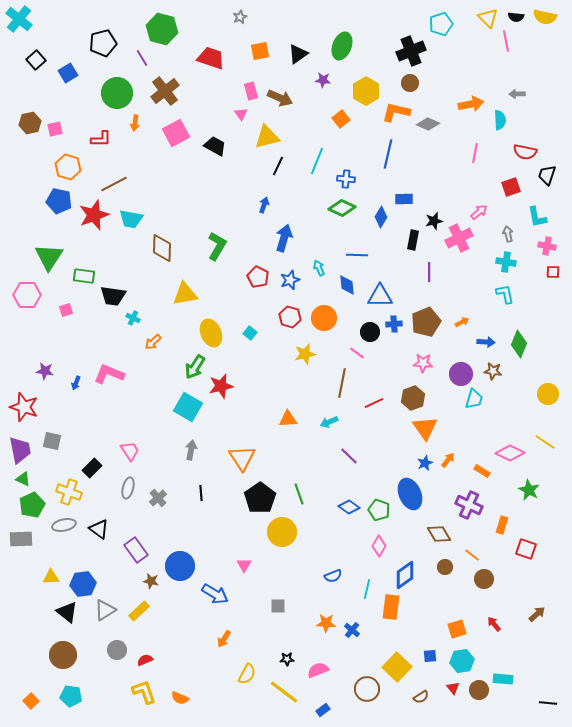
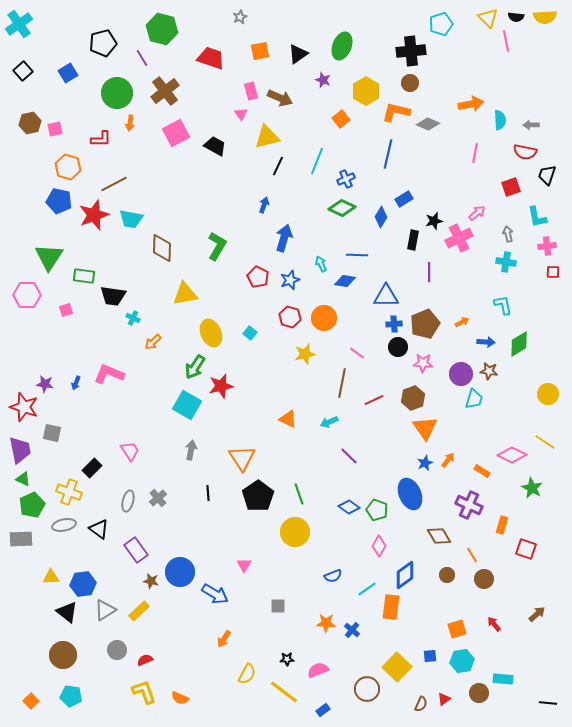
yellow semicircle at (545, 17): rotated 15 degrees counterclockwise
cyan cross at (19, 19): moved 5 px down; rotated 16 degrees clockwise
black cross at (411, 51): rotated 16 degrees clockwise
black square at (36, 60): moved 13 px left, 11 px down
purple star at (323, 80): rotated 14 degrees clockwise
gray arrow at (517, 94): moved 14 px right, 31 px down
orange arrow at (135, 123): moved 5 px left
blue cross at (346, 179): rotated 30 degrees counterclockwise
blue rectangle at (404, 199): rotated 30 degrees counterclockwise
pink arrow at (479, 212): moved 2 px left, 1 px down
pink cross at (547, 246): rotated 18 degrees counterclockwise
cyan arrow at (319, 268): moved 2 px right, 4 px up
blue diamond at (347, 285): moved 2 px left, 4 px up; rotated 75 degrees counterclockwise
cyan L-shape at (505, 294): moved 2 px left, 11 px down
blue triangle at (380, 296): moved 6 px right
brown pentagon at (426, 322): moved 1 px left, 2 px down
black circle at (370, 332): moved 28 px right, 15 px down
green diamond at (519, 344): rotated 36 degrees clockwise
purple star at (45, 371): moved 13 px down
brown star at (493, 371): moved 4 px left
red line at (374, 403): moved 3 px up
cyan square at (188, 407): moved 1 px left, 2 px up
orange triangle at (288, 419): rotated 30 degrees clockwise
gray square at (52, 441): moved 8 px up
pink diamond at (510, 453): moved 2 px right, 2 px down
gray ellipse at (128, 488): moved 13 px down
green star at (529, 490): moved 3 px right, 2 px up
black line at (201, 493): moved 7 px right
black pentagon at (260, 498): moved 2 px left, 2 px up
green pentagon at (379, 510): moved 2 px left
yellow circle at (282, 532): moved 13 px right
brown diamond at (439, 534): moved 2 px down
orange line at (472, 555): rotated 21 degrees clockwise
blue circle at (180, 566): moved 6 px down
brown circle at (445, 567): moved 2 px right, 8 px down
cyan line at (367, 589): rotated 42 degrees clockwise
red triangle at (453, 688): moved 9 px left, 11 px down; rotated 32 degrees clockwise
brown circle at (479, 690): moved 3 px down
brown semicircle at (421, 697): moved 7 px down; rotated 35 degrees counterclockwise
